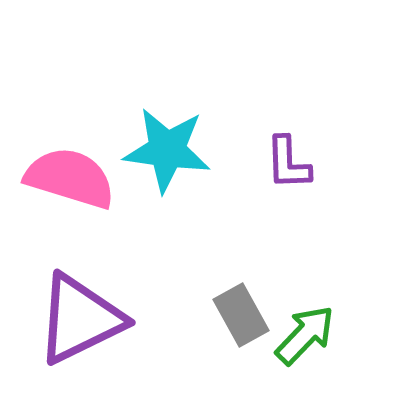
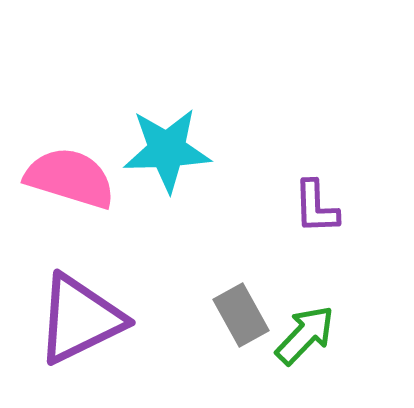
cyan star: rotated 10 degrees counterclockwise
purple L-shape: moved 28 px right, 44 px down
